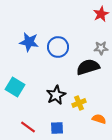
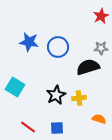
red star: moved 2 px down
yellow cross: moved 5 px up; rotated 16 degrees clockwise
